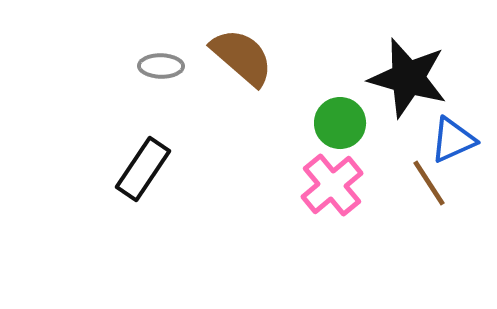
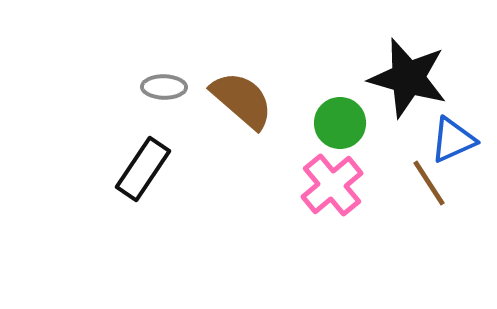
brown semicircle: moved 43 px down
gray ellipse: moved 3 px right, 21 px down
